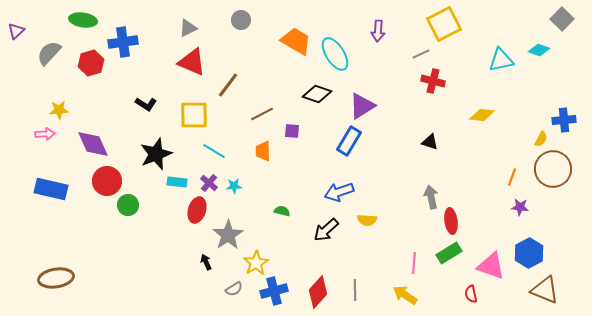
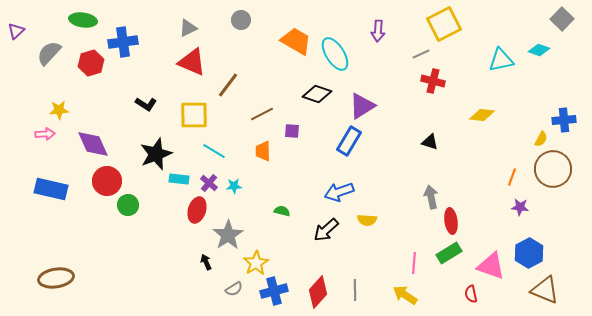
cyan rectangle at (177, 182): moved 2 px right, 3 px up
